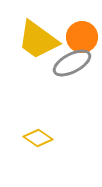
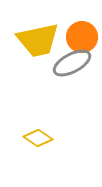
yellow trapezoid: rotated 48 degrees counterclockwise
